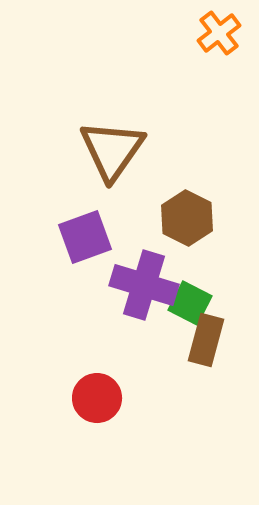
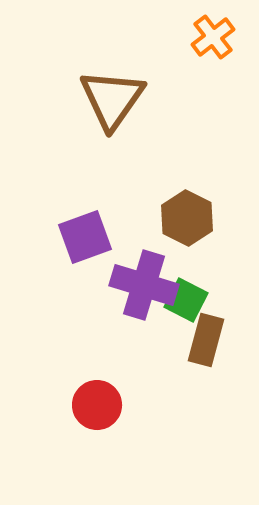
orange cross: moved 6 px left, 4 px down
brown triangle: moved 51 px up
green square: moved 4 px left, 3 px up
red circle: moved 7 px down
